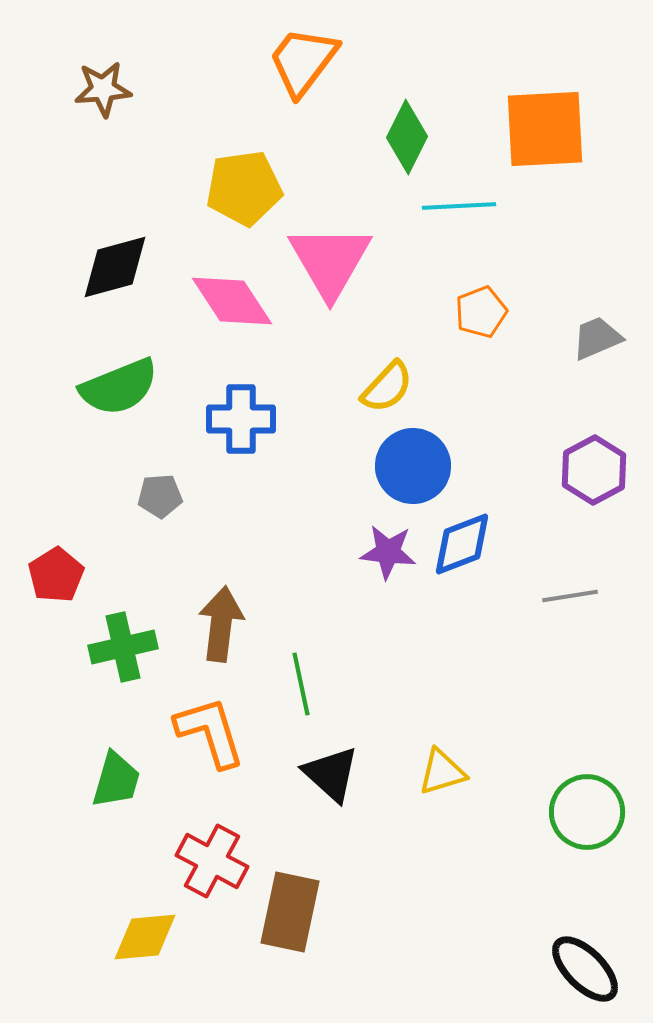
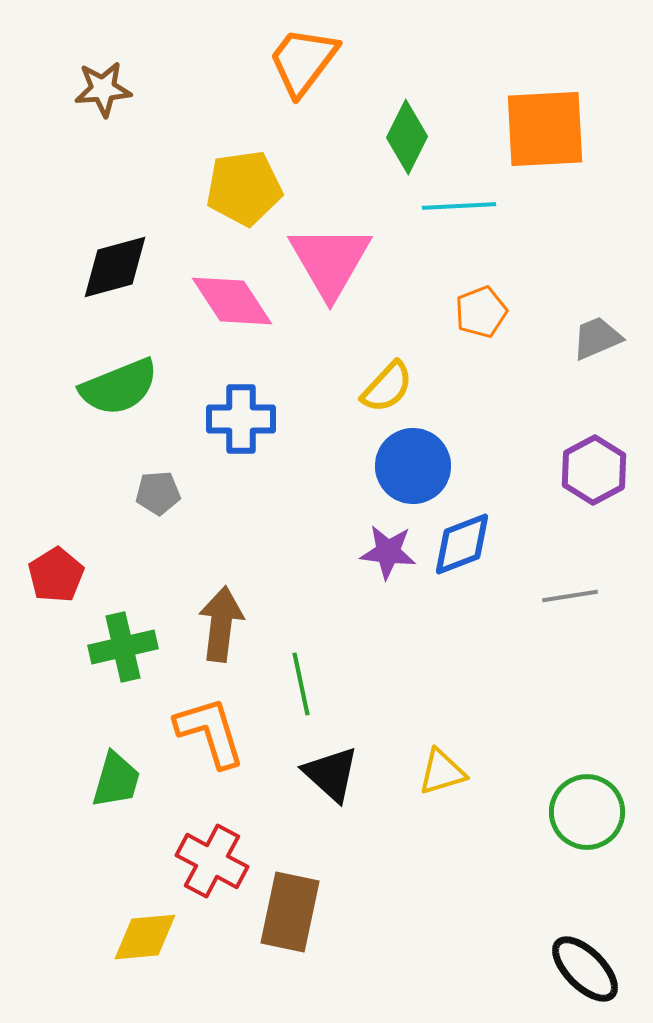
gray pentagon: moved 2 px left, 3 px up
